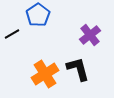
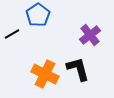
orange cross: rotated 32 degrees counterclockwise
